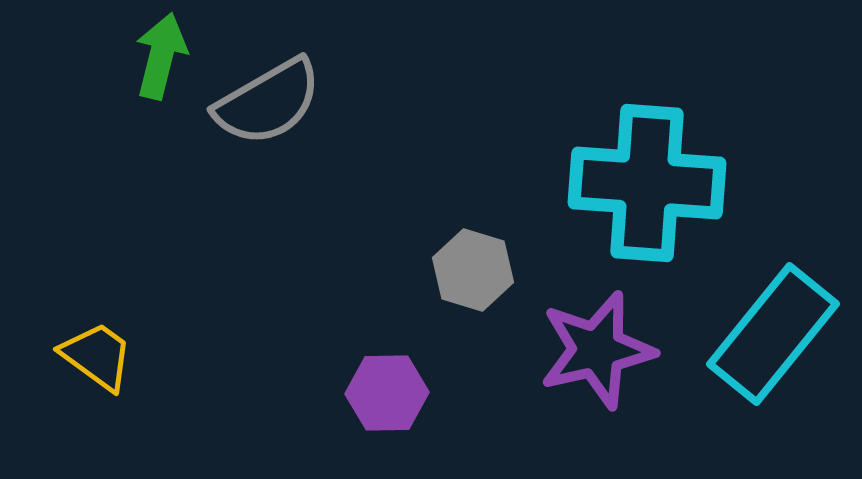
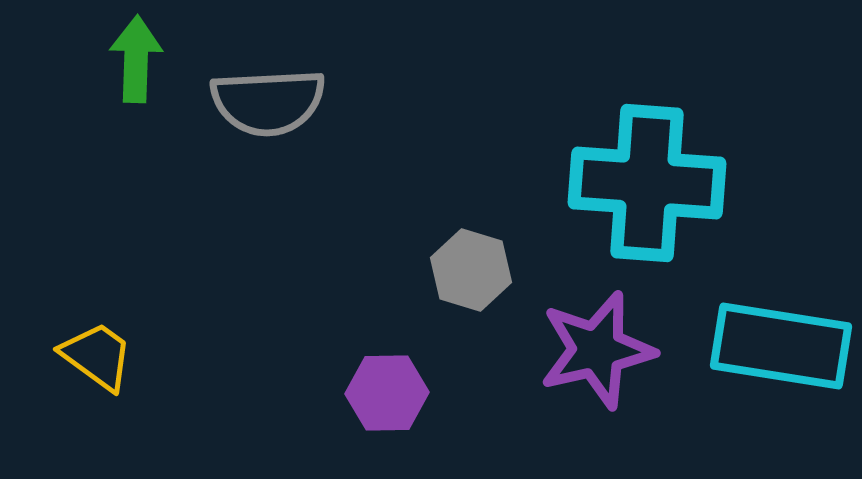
green arrow: moved 25 px left, 3 px down; rotated 12 degrees counterclockwise
gray semicircle: rotated 27 degrees clockwise
gray hexagon: moved 2 px left
cyan rectangle: moved 8 px right, 12 px down; rotated 60 degrees clockwise
